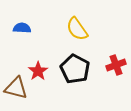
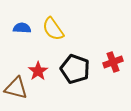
yellow semicircle: moved 24 px left
red cross: moved 3 px left, 3 px up
black pentagon: rotated 8 degrees counterclockwise
